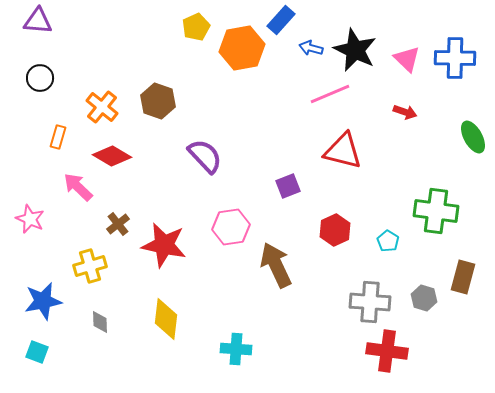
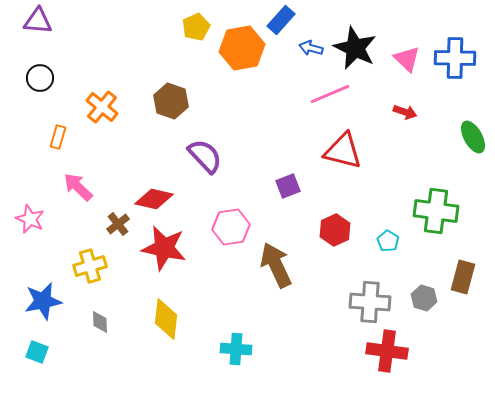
black star: moved 2 px up
brown hexagon: moved 13 px right
red diamond: moved 42 px right, 43 px down; rotated 18 degrees counterclockwise
red star: moved 3 px down
